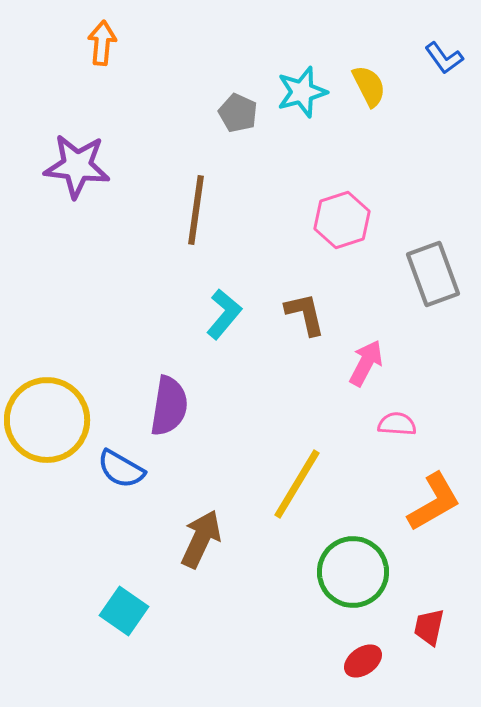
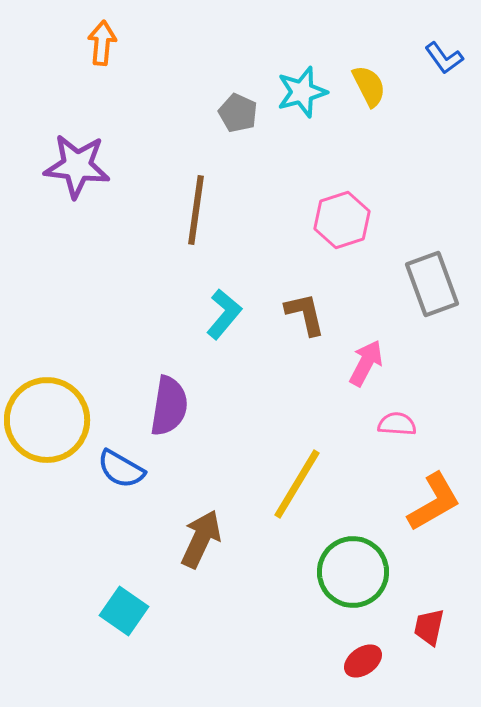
gray rectangle: moved 1 px left, 10 px down
